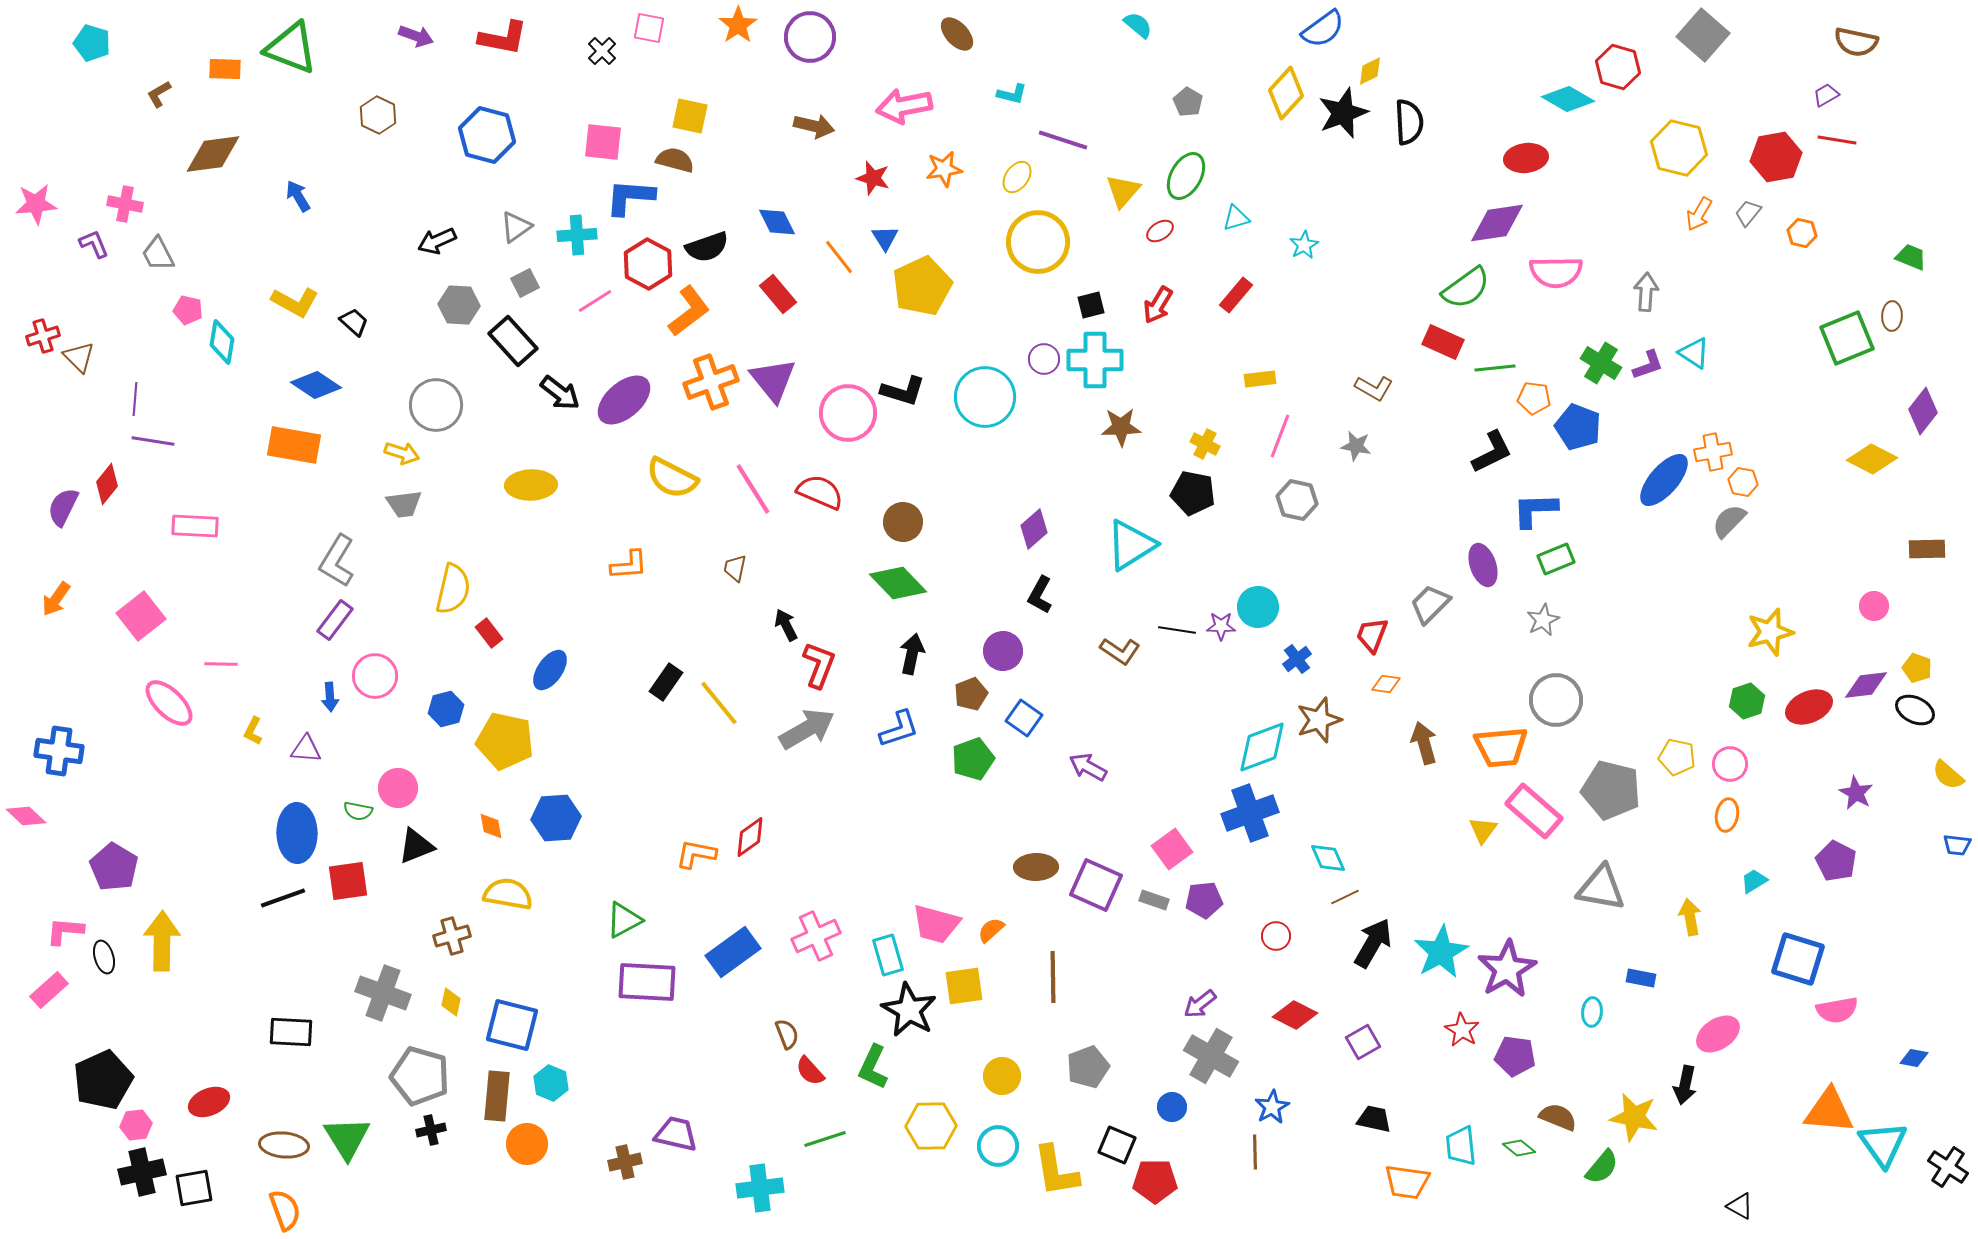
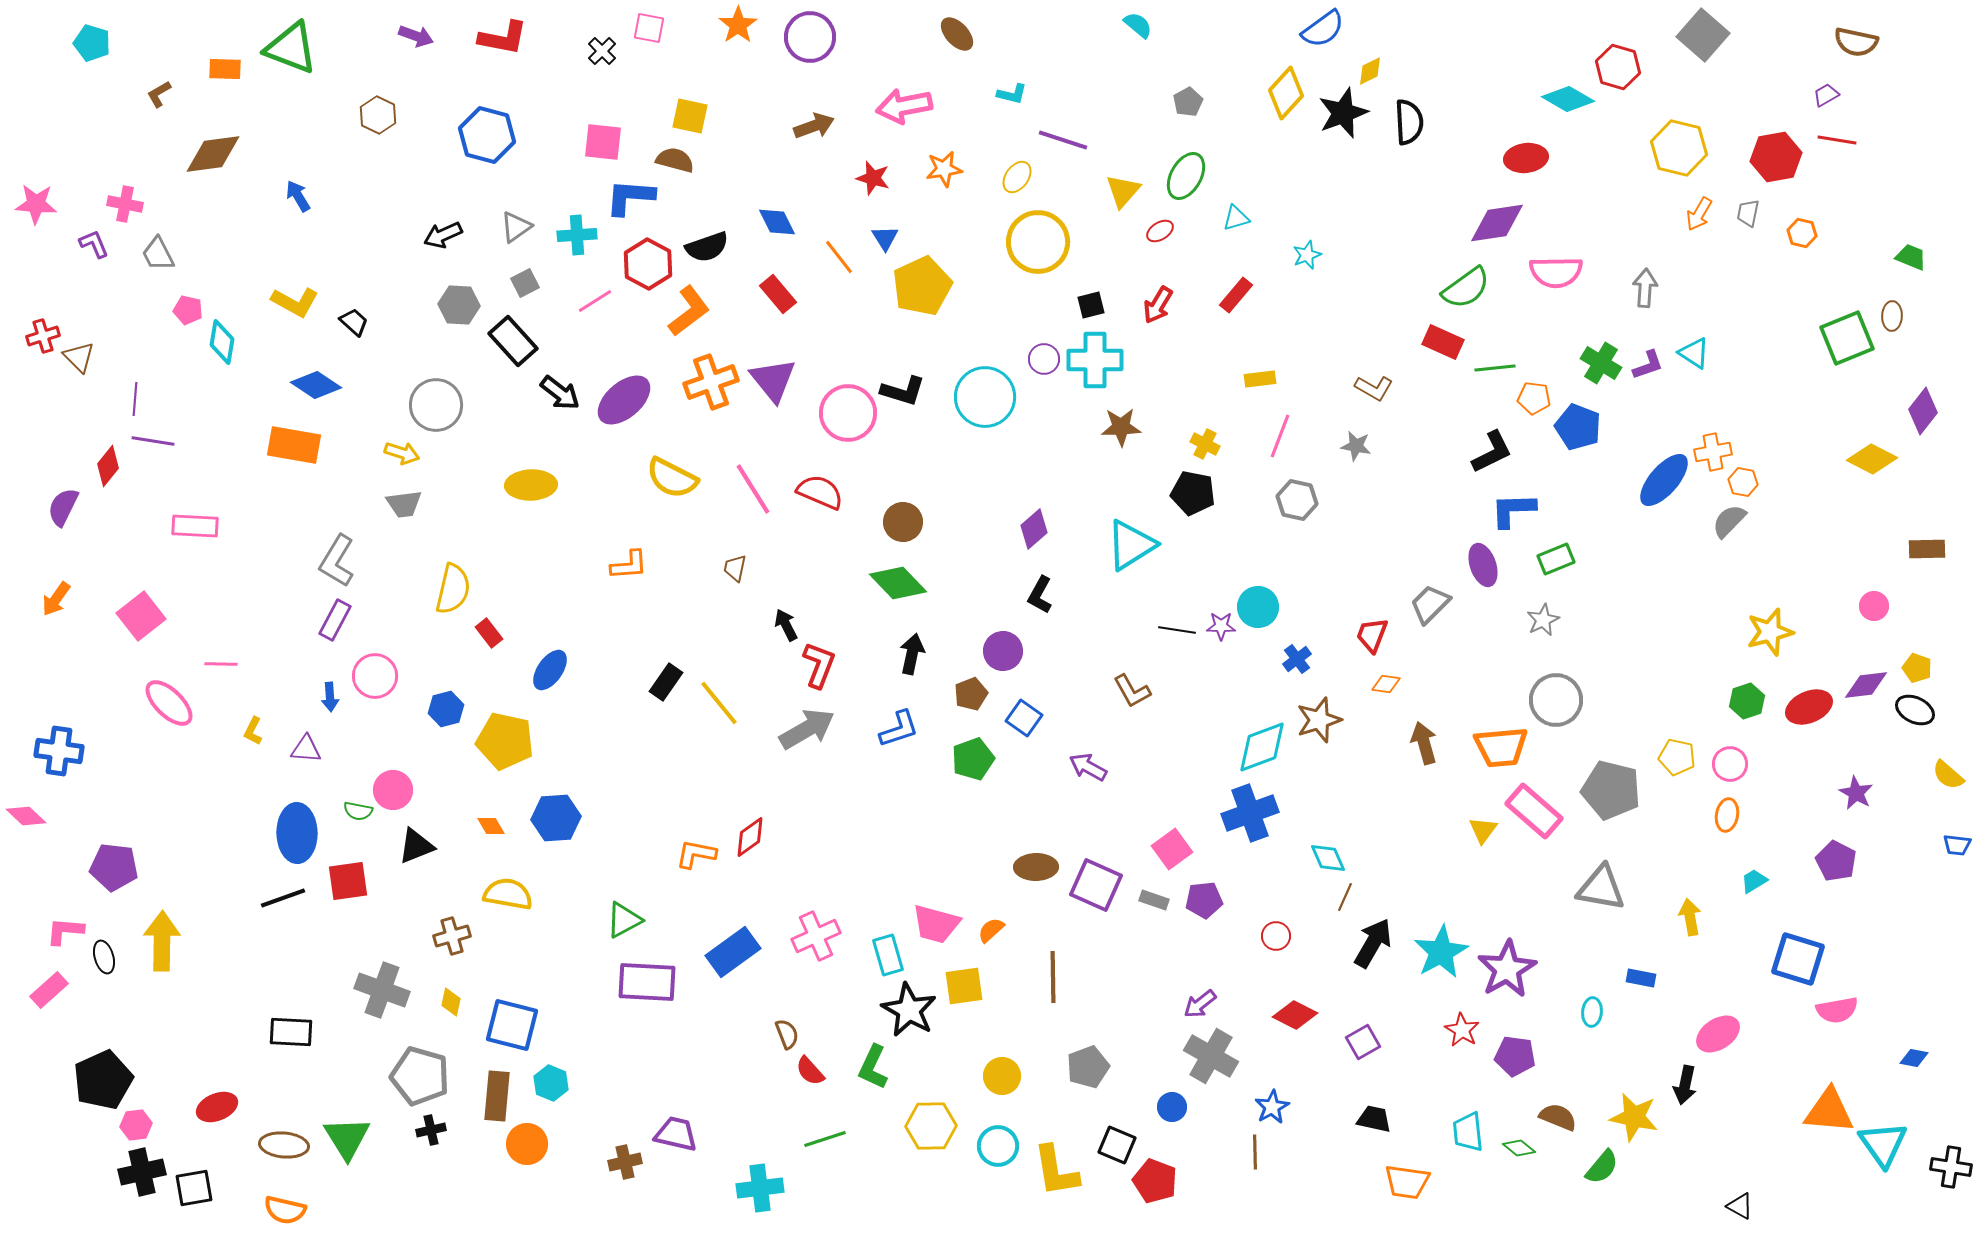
gray pentagon at (1188, 102): rotated 12 degrees clockwise
brown arrow at (814, 126): rotated 33 degrees counterclockwise
pink star at (36, 204): rotated 9 degrees clockwise
gray trapezoid at (1748, 213): rotated 28 degrees counterclockwise
black arrow at (437, 241): moved 6 px right, 6 px up
cyan star at (1304, 245): moved 3 px right, 10 px down; rotated 8 degrees clockwise
gray arrow at (1646, 292): moved 1 px left, 4 px up
red diamond at (107, 484): moved 1 px right, 18 px up
blue L-shape at (1535, 510): moved 22 px left
purple rectangle at (335, 620): rotated 9 degrees counterclockwise
brown L-shape at (1120, 651): moved 12 px right, 40 px down; rotated 27 degrees clockwise
pink circle at (398, 788): moved 5 px left, 2 px down
orange diamond at (491, 826): rotated 20 degrees counterclockwise
purple pentagon at (114, 867): rotated 24 degrees counterclockwise
brown line at (1345, 897): rotated 40 degrees counterclockwise
gray cross at (383, 993): moved 1 px left, 3 px up
red ellipse at (209, 1102): moved 8 px right, 5 px down
cyan trapezoid at (1461, 1146): moved 7 px right, 14 px up
black cross at (1948, 1167): moved 3 px right; rotated 24 degrees counterclockwise
red pentagon at (1155, 1181): rotated 21 degrees clockwise
orange semicircle at (285, 1210): rotated 123 degrees clockwise
